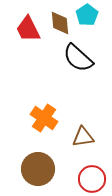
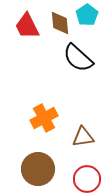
red trapezoid: moved 1 px left, 3 px up
orange cross: rotated 28 degrees clockwise
red circle: moved 5 px left
